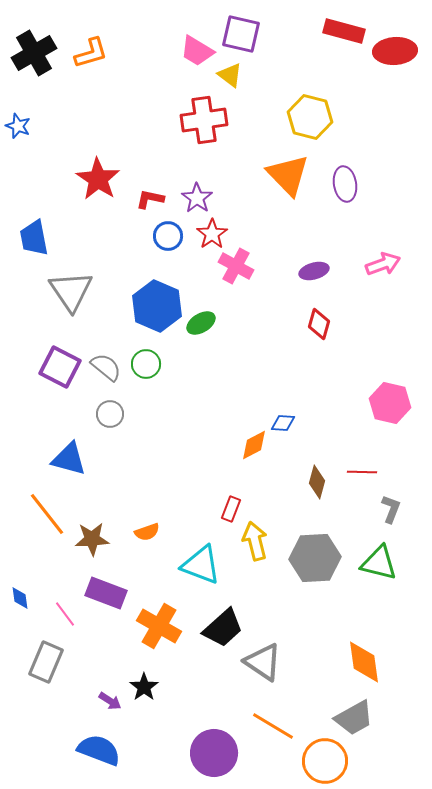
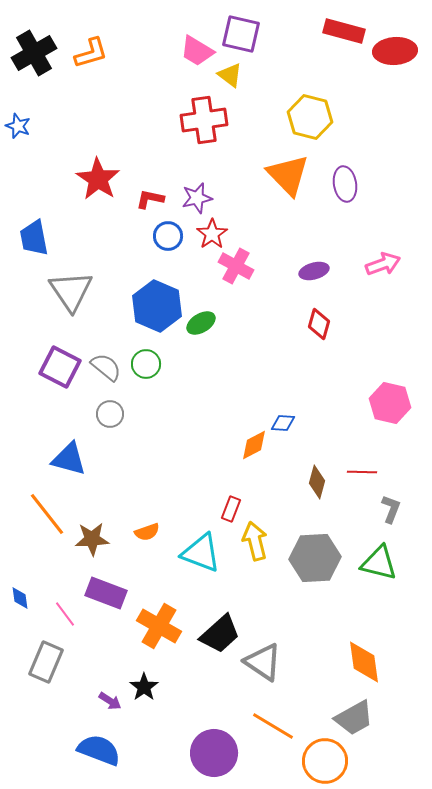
purple star at (197, 198): rotated 24 degrees clockwise
cyan triangle at (201, 565): moved 12 px up
black trapezoid at (223, 628): moved 3 px left, 6 px down
